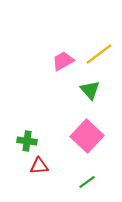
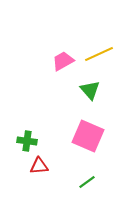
yellow line: rotated 12 degrees clockwise
pink square: moved 1 px right; rotated 20 degrees counterclockwise
